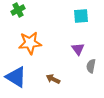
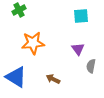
green cross: moved 1 px right
orange star: moved 3 px right
